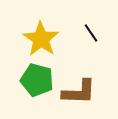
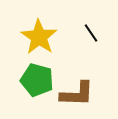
yellow star: moved 2 px left, 2 px up
brown L-shape: moved 2 px left, 2 px down
